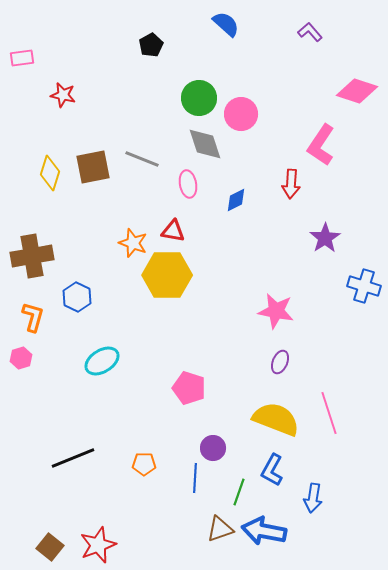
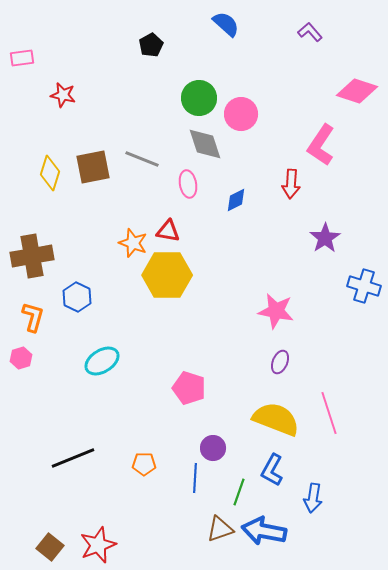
red triangle at (173, 231): moved 5 px left
